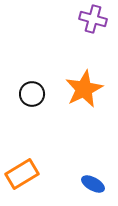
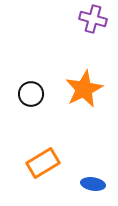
black circle: moved 1 px left
orange rectangle: moved 21 px right, 11 px up
blue ellipse: rotated 20 degrees counterclockwise
